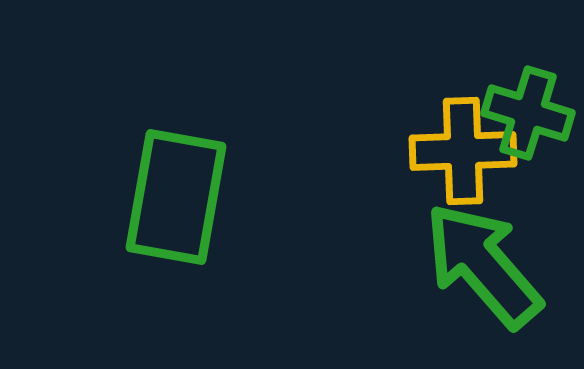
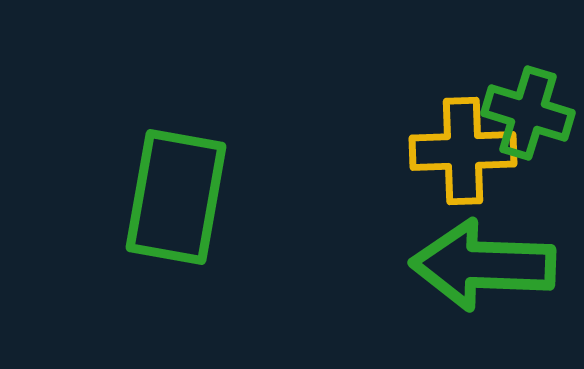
green arrow: rotated 47 degrees counterclockwise
